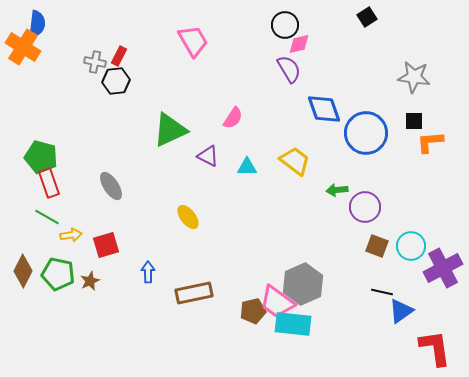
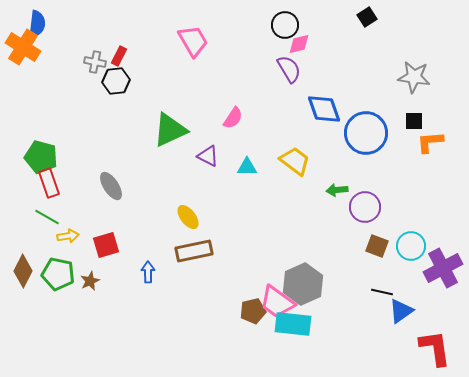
yellow arrow at (71, 235): moved 3 px left, 1 px down
brown rectangle at (194, 293): moved 42 px up
